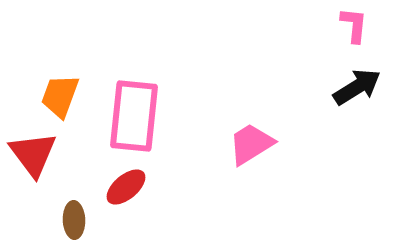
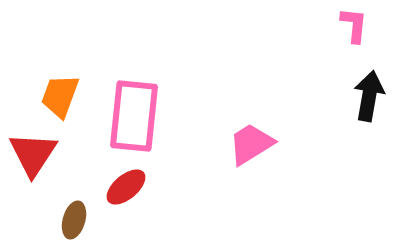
black arrow: moved 12 px right, 9 px down; rotated 48 degrees counterclockwise
red triangle: rotated 10 degrees clockwise
brown ellipse: rotated 18 degrees clockwise
